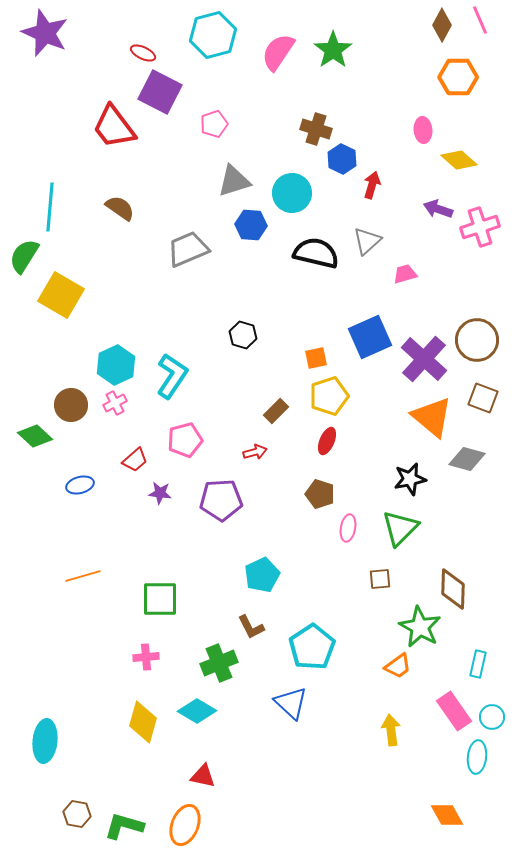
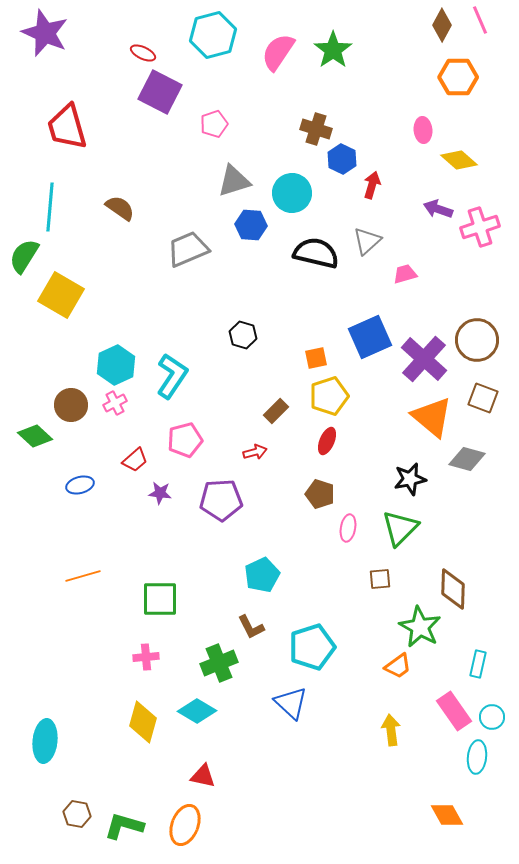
red trapezoid at (114, 127): moved 47 px left; rotated 21 degrees clockwise
cyan pentagon at (312, 647): rotated 15 degrees clockwise
